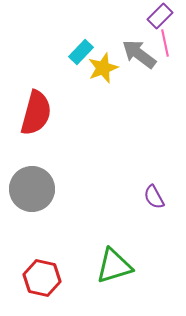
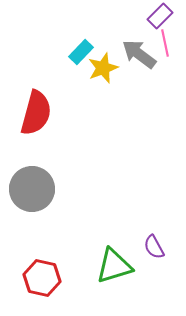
purple semicircle: moved 50 px down
